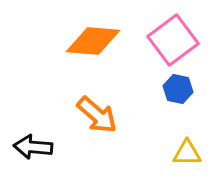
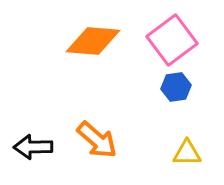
pink square: moved 1 px left
blue hexagon: moved 2 px left, 2 px up; rotated 20 degrees counterclockwise
orange arrow: moved 25 px down
black arrow: rotated 6 degrees counterclockwise
